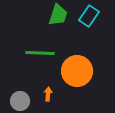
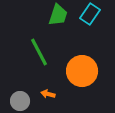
cyan rectangle: moved 1 px right, 2 px up
green line: moved 1 px left, 1 px up; rotated 60 degrees clockwise
orange circle: moved 5 px right
orange arrow: rotated 80 degrees counterclockwise
